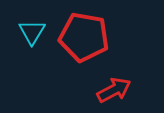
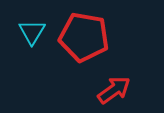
red arrow: rotated 8 degrees counterclockwise
